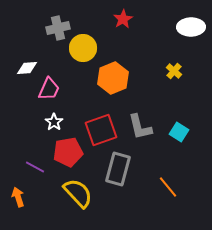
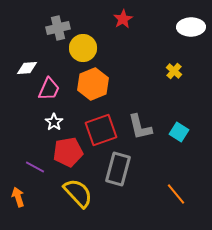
orange hexagon: moved 20 px left, 6 px down
orange line: moved 8 px right, 7 px down
